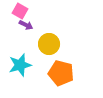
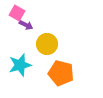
pink square: moved 3 px left, 2 px down
yellow circle: moved 2 px left
